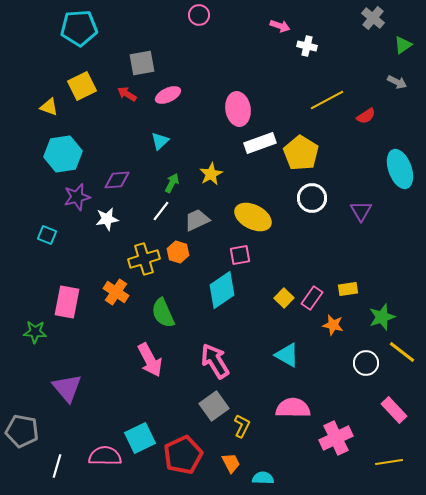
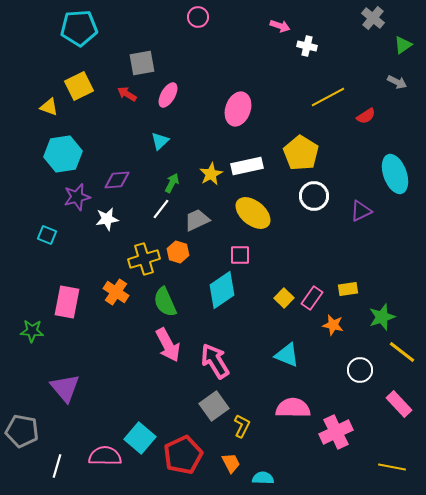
pink circle at (199, 15): moved 1 px left, 2 px down
yellow square at (82, 86): moved 3 px left
pink ellipse at (168, 95): rotated 35 degrees counterclockwise
yellow line at (327, 100): moved 1 px right, 3 px up
pink ellipse at (238, 109): rotated 28 degrees clockwise
white rectangle at (260, 143): moved 13 px left, 23 px down; rotated 8 degrees clockwise
cyan ellipse at (400, 169): moved 5 px left, 5 px down
white circle at (312, 198): moved 2 px right, 2 px up
white line at (161, 211): moved 2 px up
purple triangle at (361, 211): rotated 35 degrees clockwise
yellow ellipse at (253, 217): moved 4 px up; rotated 12 degrees clockwise
pink square at (240, 255): rotated 10 degrees clockwise
green semicircle at (163, 313): moved 2 px right, 11 px up
green star at (35, 332): moved 3 px left, 1 px up
cyan triangle at (287, 355): rotated 8 degrees counterclockwise
pink arrow at (150, 360): moved 18 px right, 15 px up
white circle at (366, 363): moved 6 px left, 7 px down
purple triangle at (67, 388): moved 2 px left
pink rectangle at (394, 410): moved 5 px right, 6 px up
cyan square at (140, 438): rotated 24 degrees counterclockwise
pink cross at (336, 438): moved 6 px up
yellow line at (389, 462): moved 3 px right, 5 px down; rotated 20 degrees clockwise
